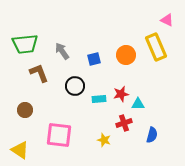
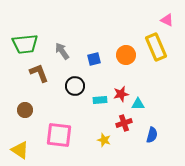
cyan rectangle: moved 1 px right, 1 px down
